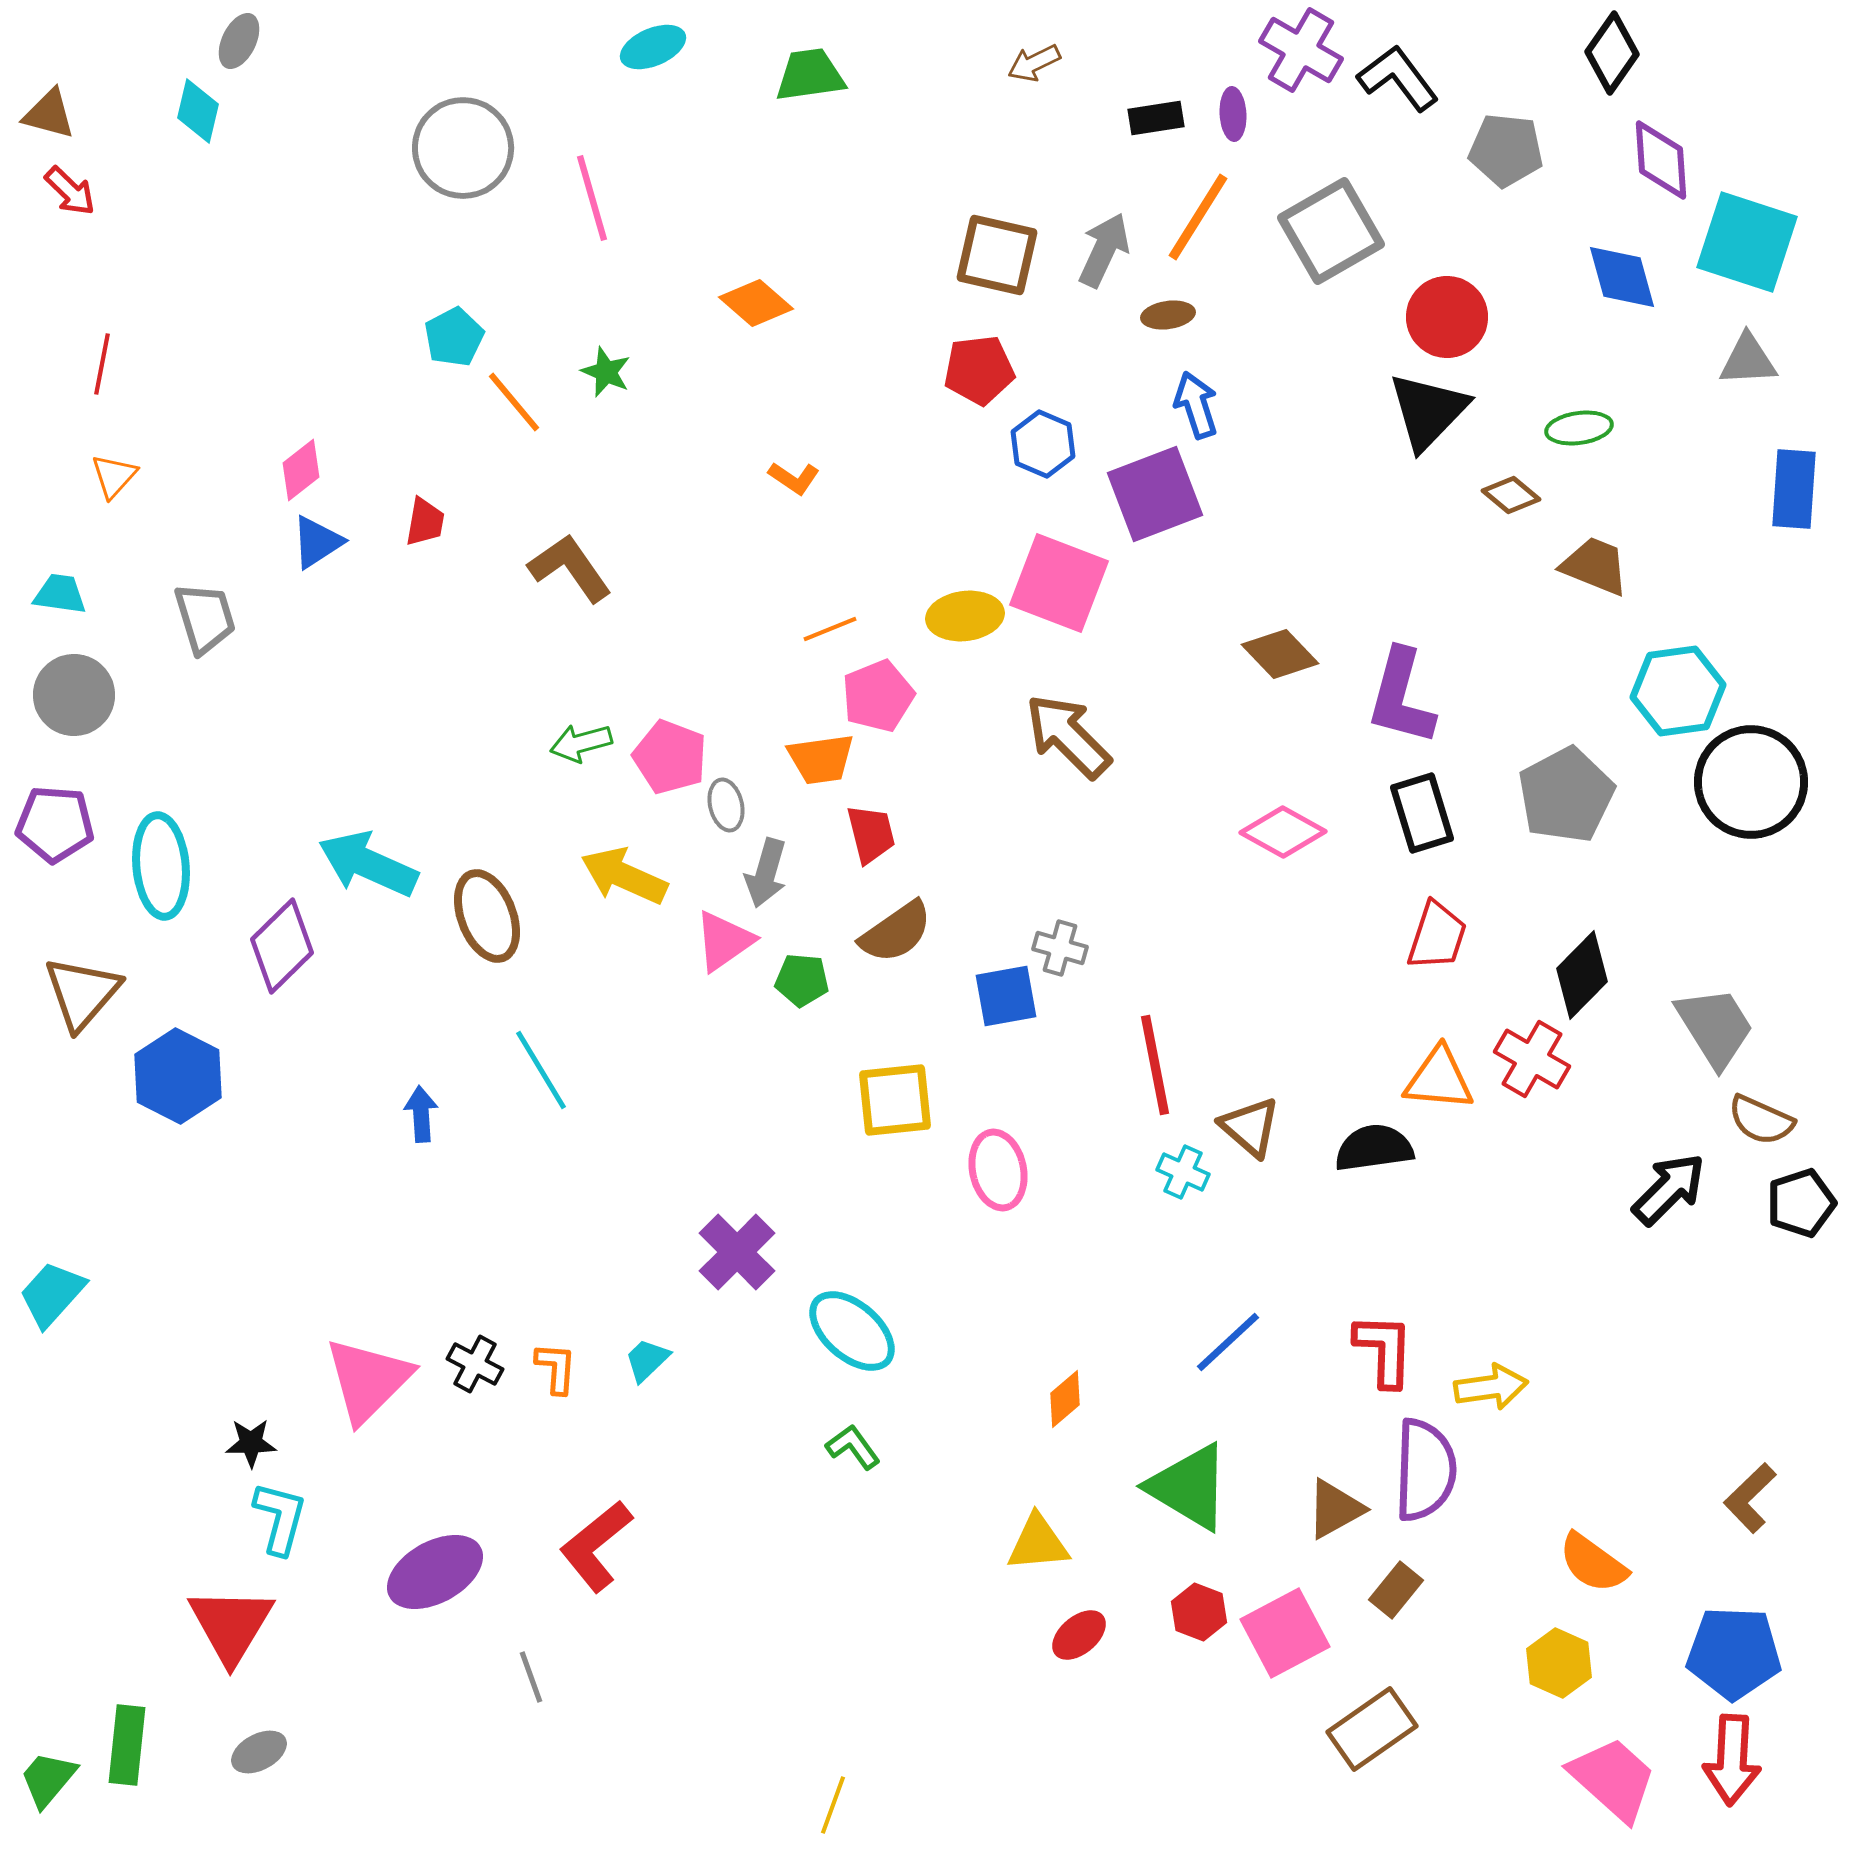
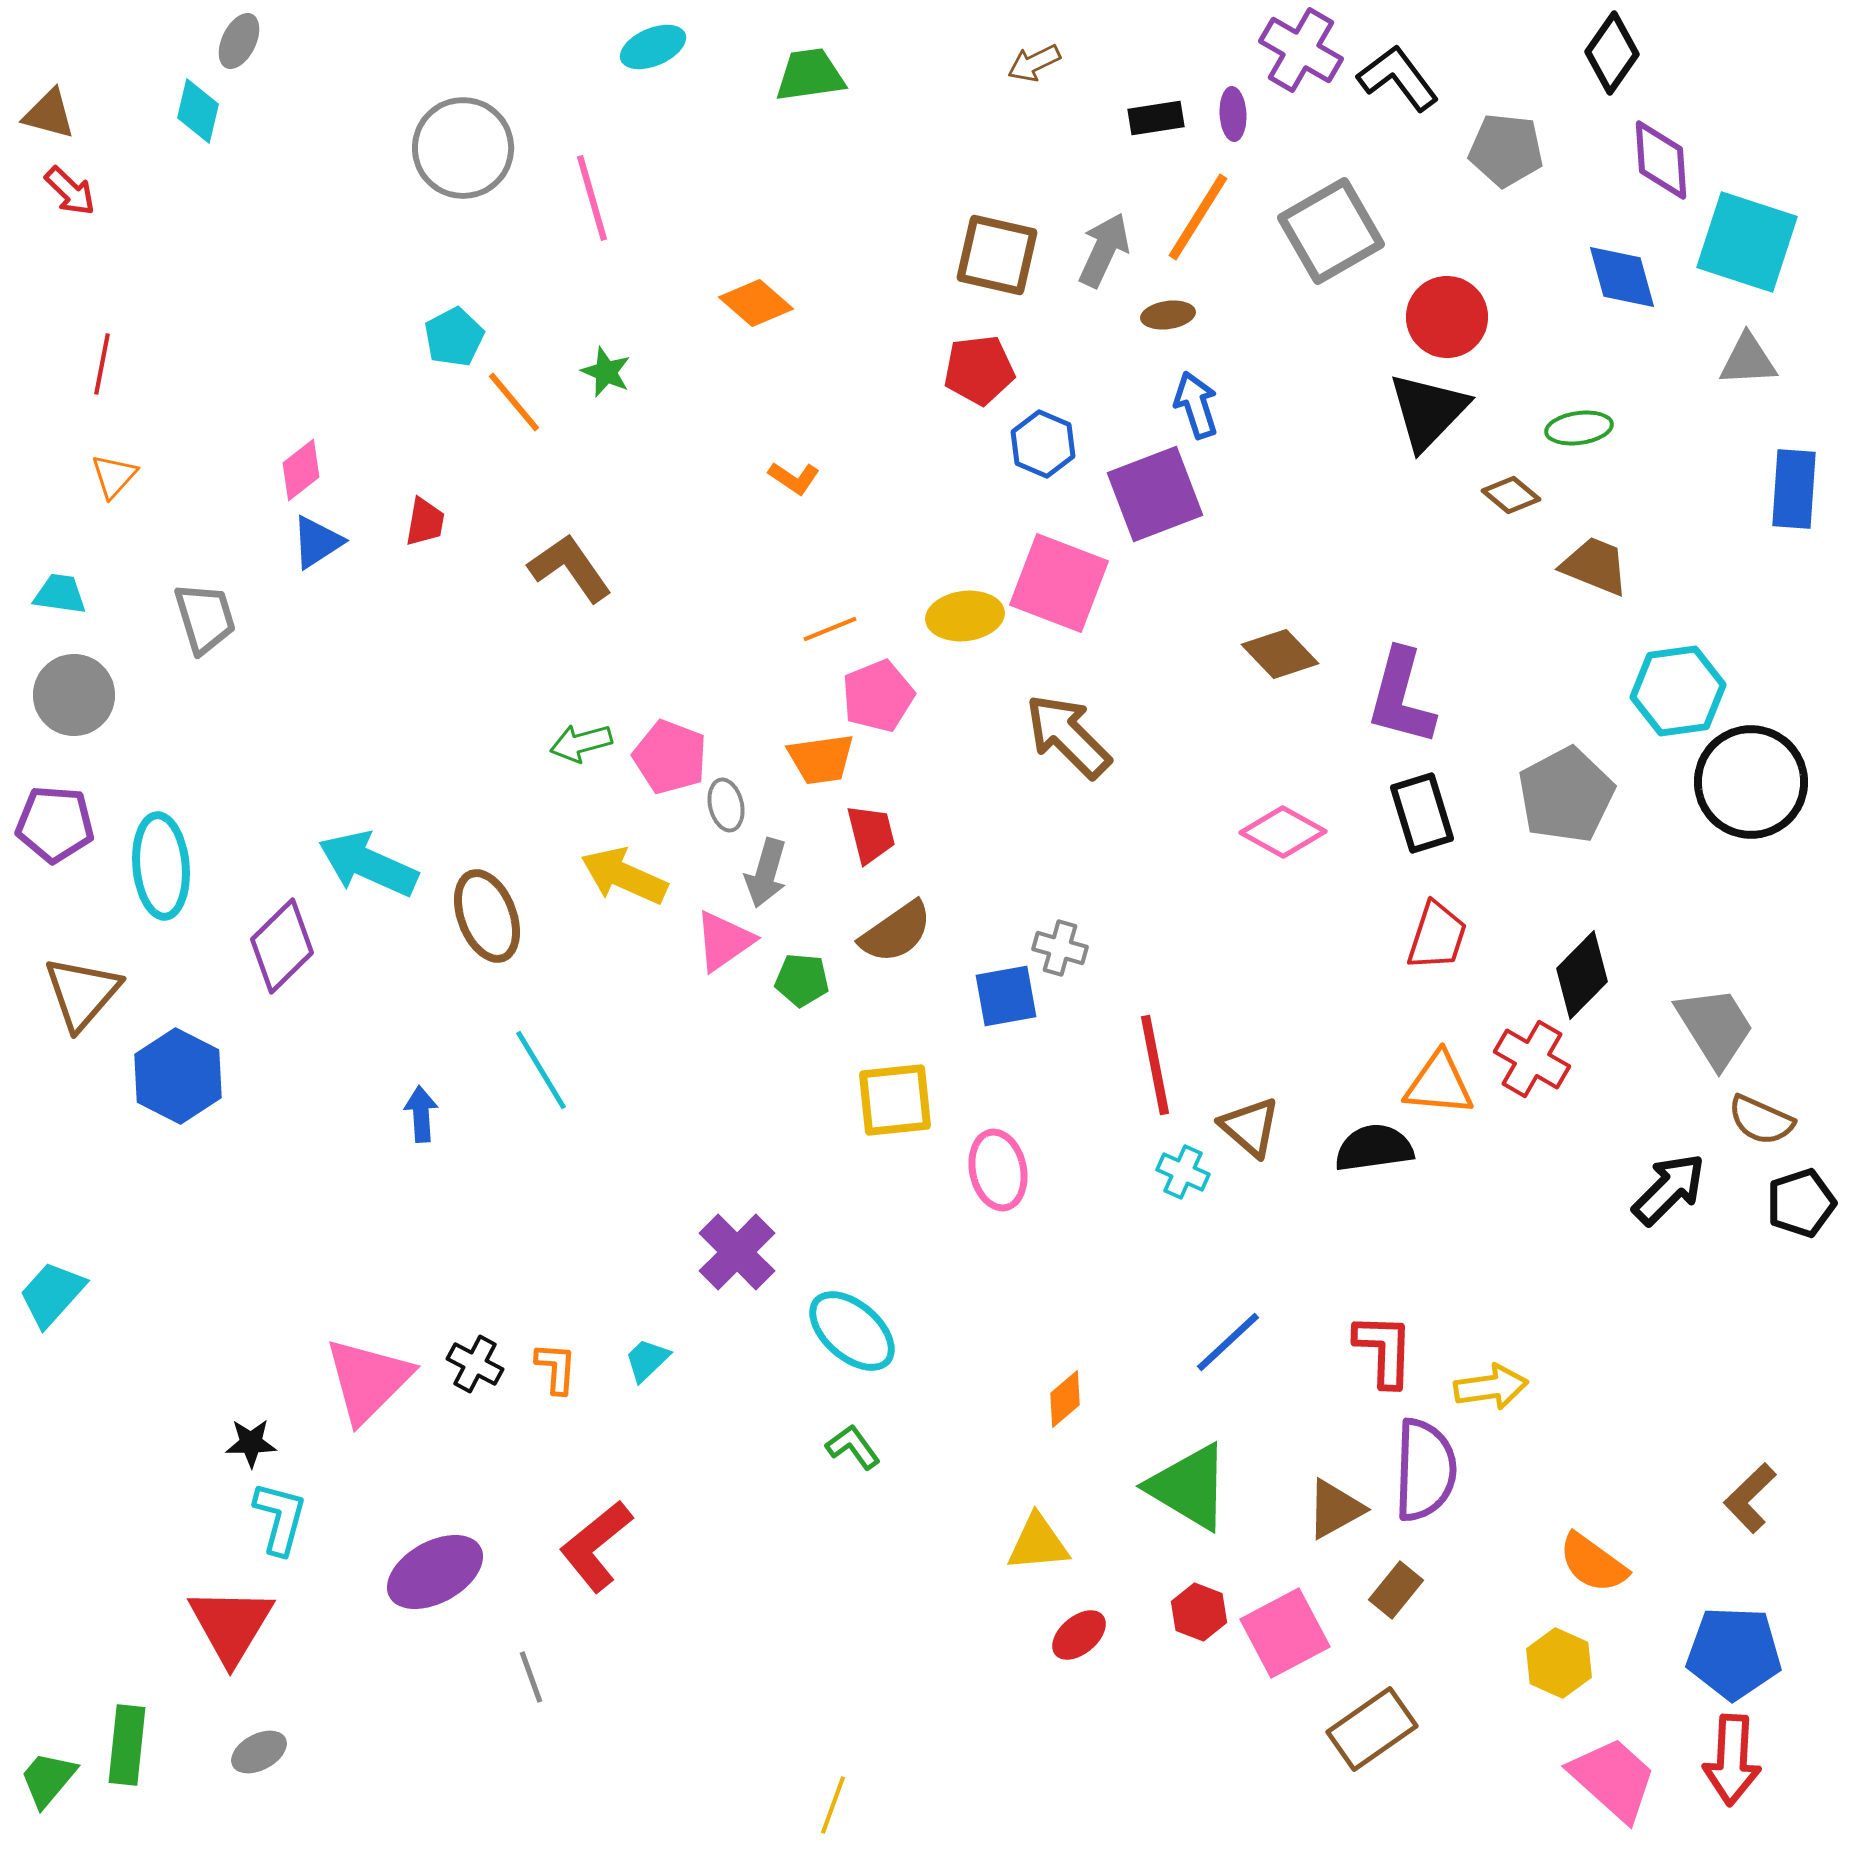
orange triangle at (1439, 1079): moved 5 px down
